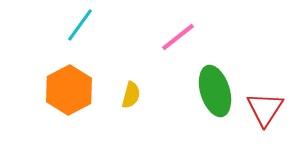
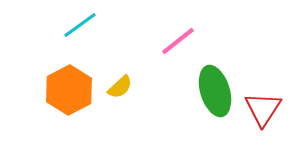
cyan line: rotated 18 degrees clockwise
pink line: moved 4 px down
yellow semicircle: moved 11 px left, 8 px up; rotated 32 degrees clockwise
red triangle: moved 2 px left
